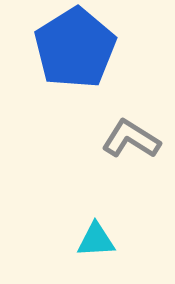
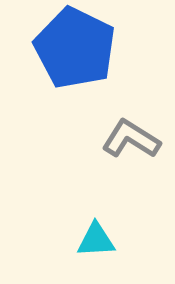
blue pentagon: rotated 14 degrees counterclockwise
